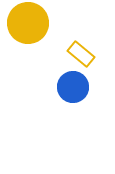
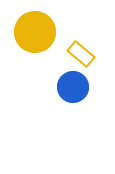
yellow circle: moved 7 px right, 9 px down
